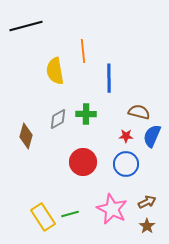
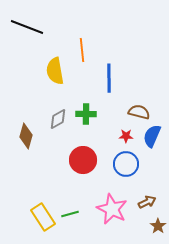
black line: moved 1 px right, 1 px down; rotated 36 degrees clockwise
orange line: moved 1 px left, 1 px up
red circle: moved 2 px up
brown star: moved 11 px right
